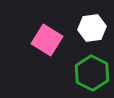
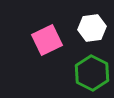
pink square: rotated 32 degrees clockwise
